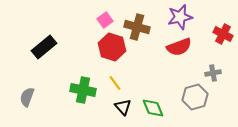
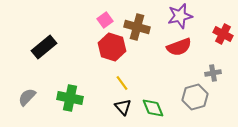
purple star: moved 1 px up
yellow line: moved 7 px right
green cross: moved 13 px left, 8 px down
gray semicircle: rotated 24 degrees clockwise
